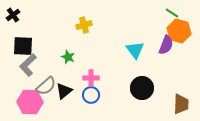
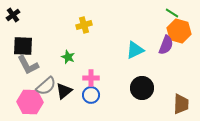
cyan triangle: rotated 42 degrees clockwise
gray L-shape: rotated 75 degrees counterclockwise
